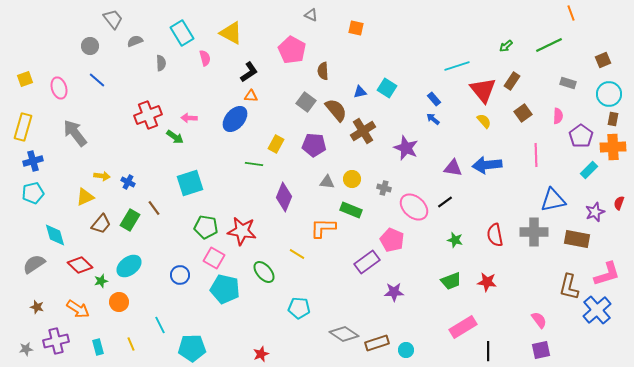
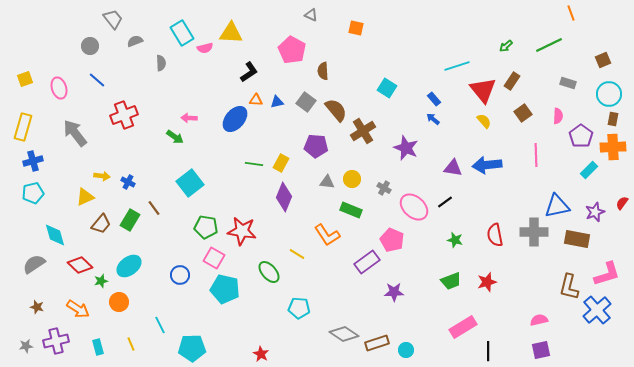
yellow triangle at (231, 33): rotated 25 degrees counterclockwise
pink semicircle at (205, 58): moved 10 px up; rotated 91 degrees clockwise
blue triangle at (360, 92): moved 83 px left, 10 px down
orange triangle at (251, 96): moved 5 px right, 4 px down
red cross at (148, 115): moved 24 px left
yellow rectangle at (276, 144): moved 5 px right, 19 px down
purple pentagon at (314, 145): moved 2 px right, 1 px down
cyan square at (190, 183): rotated 20 degrees counterclockwise
gray cross at (384, 188): rotated 16 degrees clockwise
blue triangle at (553, 200): moved 4 px right, 6 px down
red semicircle at (619, 203): moved 3 px right; rotated 16 degrees clockwise
orange L-shape at (323, 228): moved 4 px right, 7 px down; rotated 124 degrees counterclockwise
green ellipse at (264, 272): moved 5 px right
red star at (487, 282): rotated 24 degrees counterclockwise
pink semicircle at (539, 320): rotated 66 degrees counterclockwise
gray star at (26, 349): moved 3 px up
red star at (261, 354): rotated 21 degrees counterclockwise
